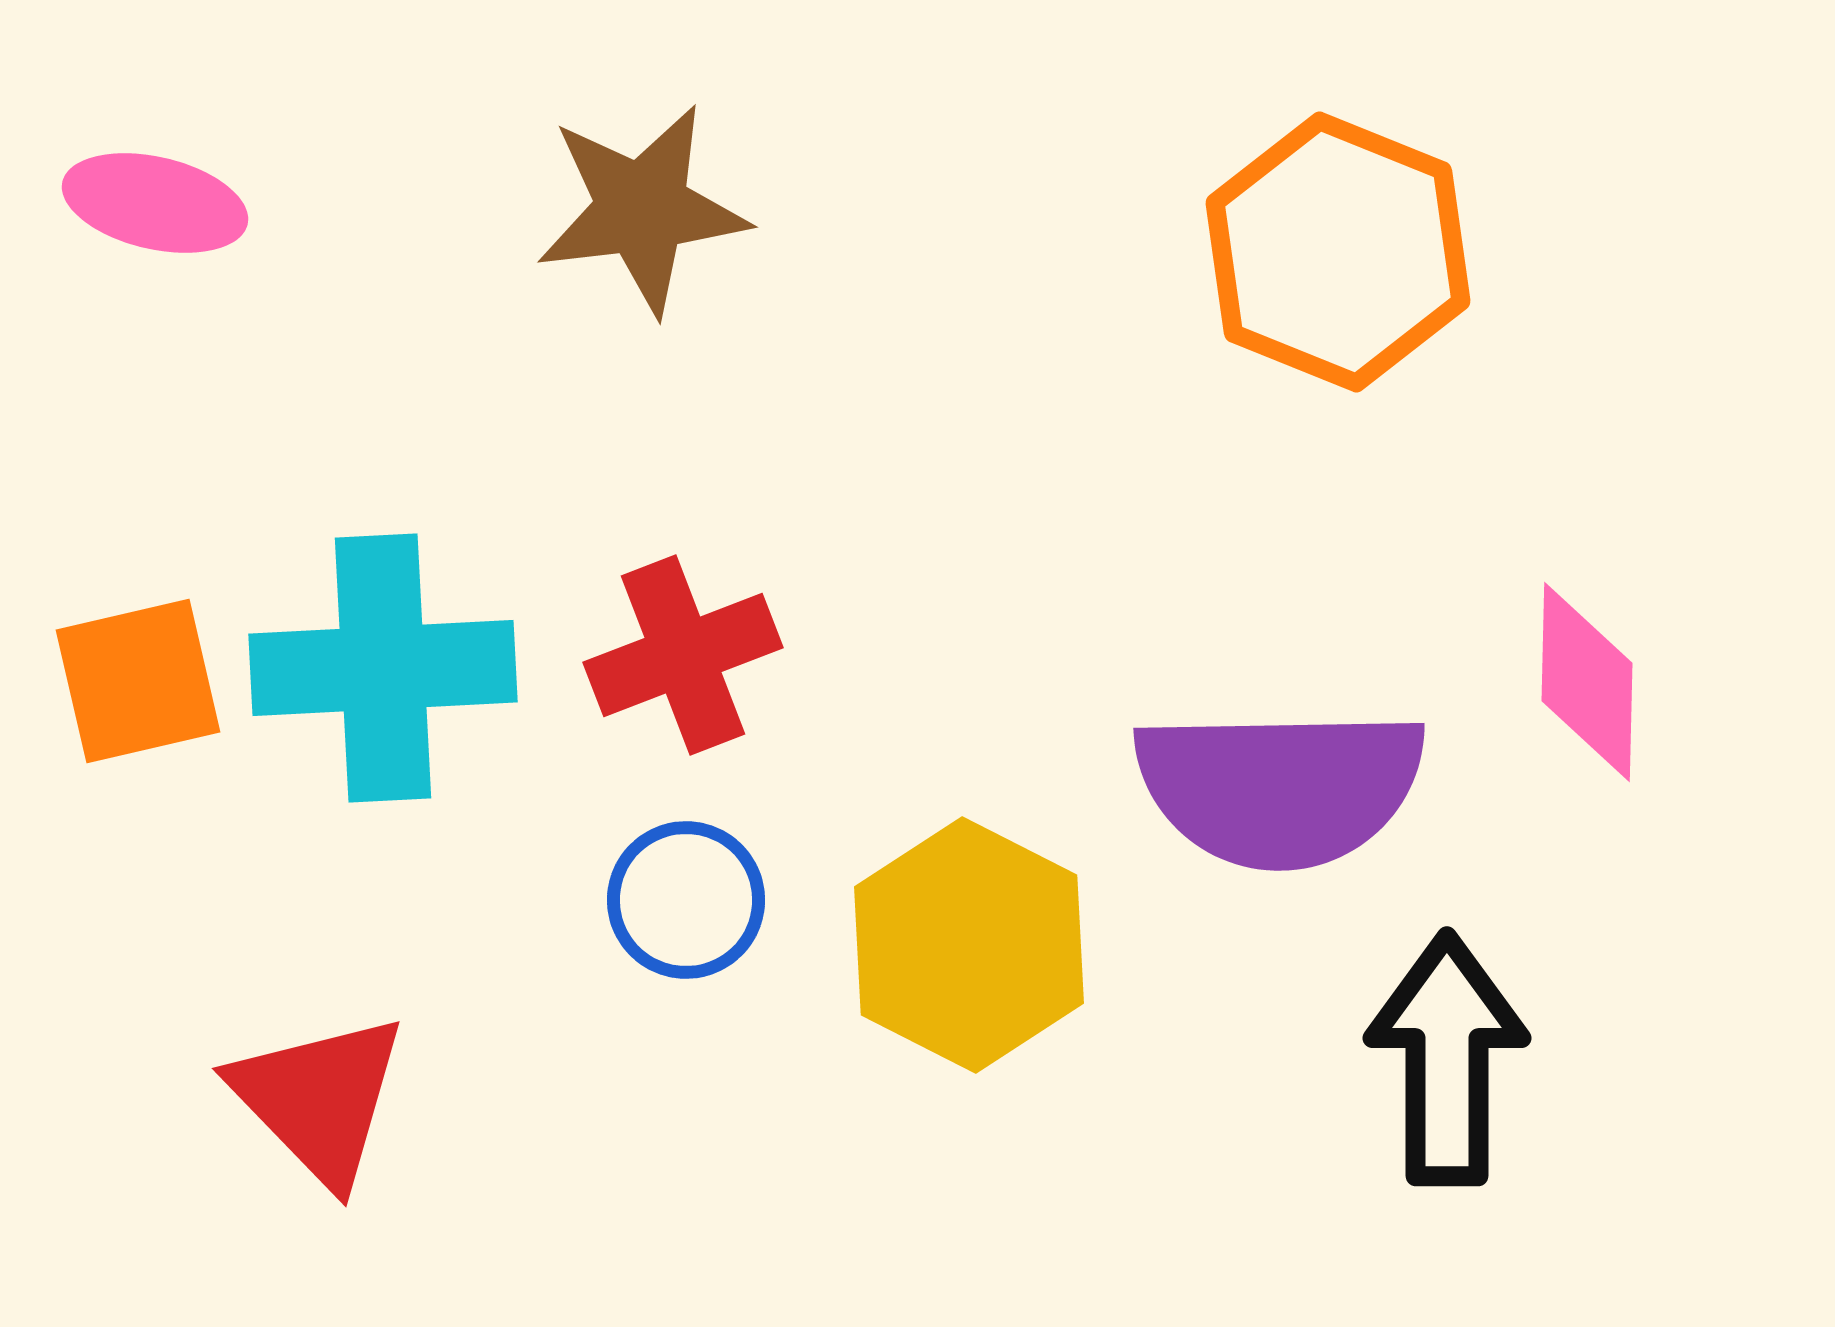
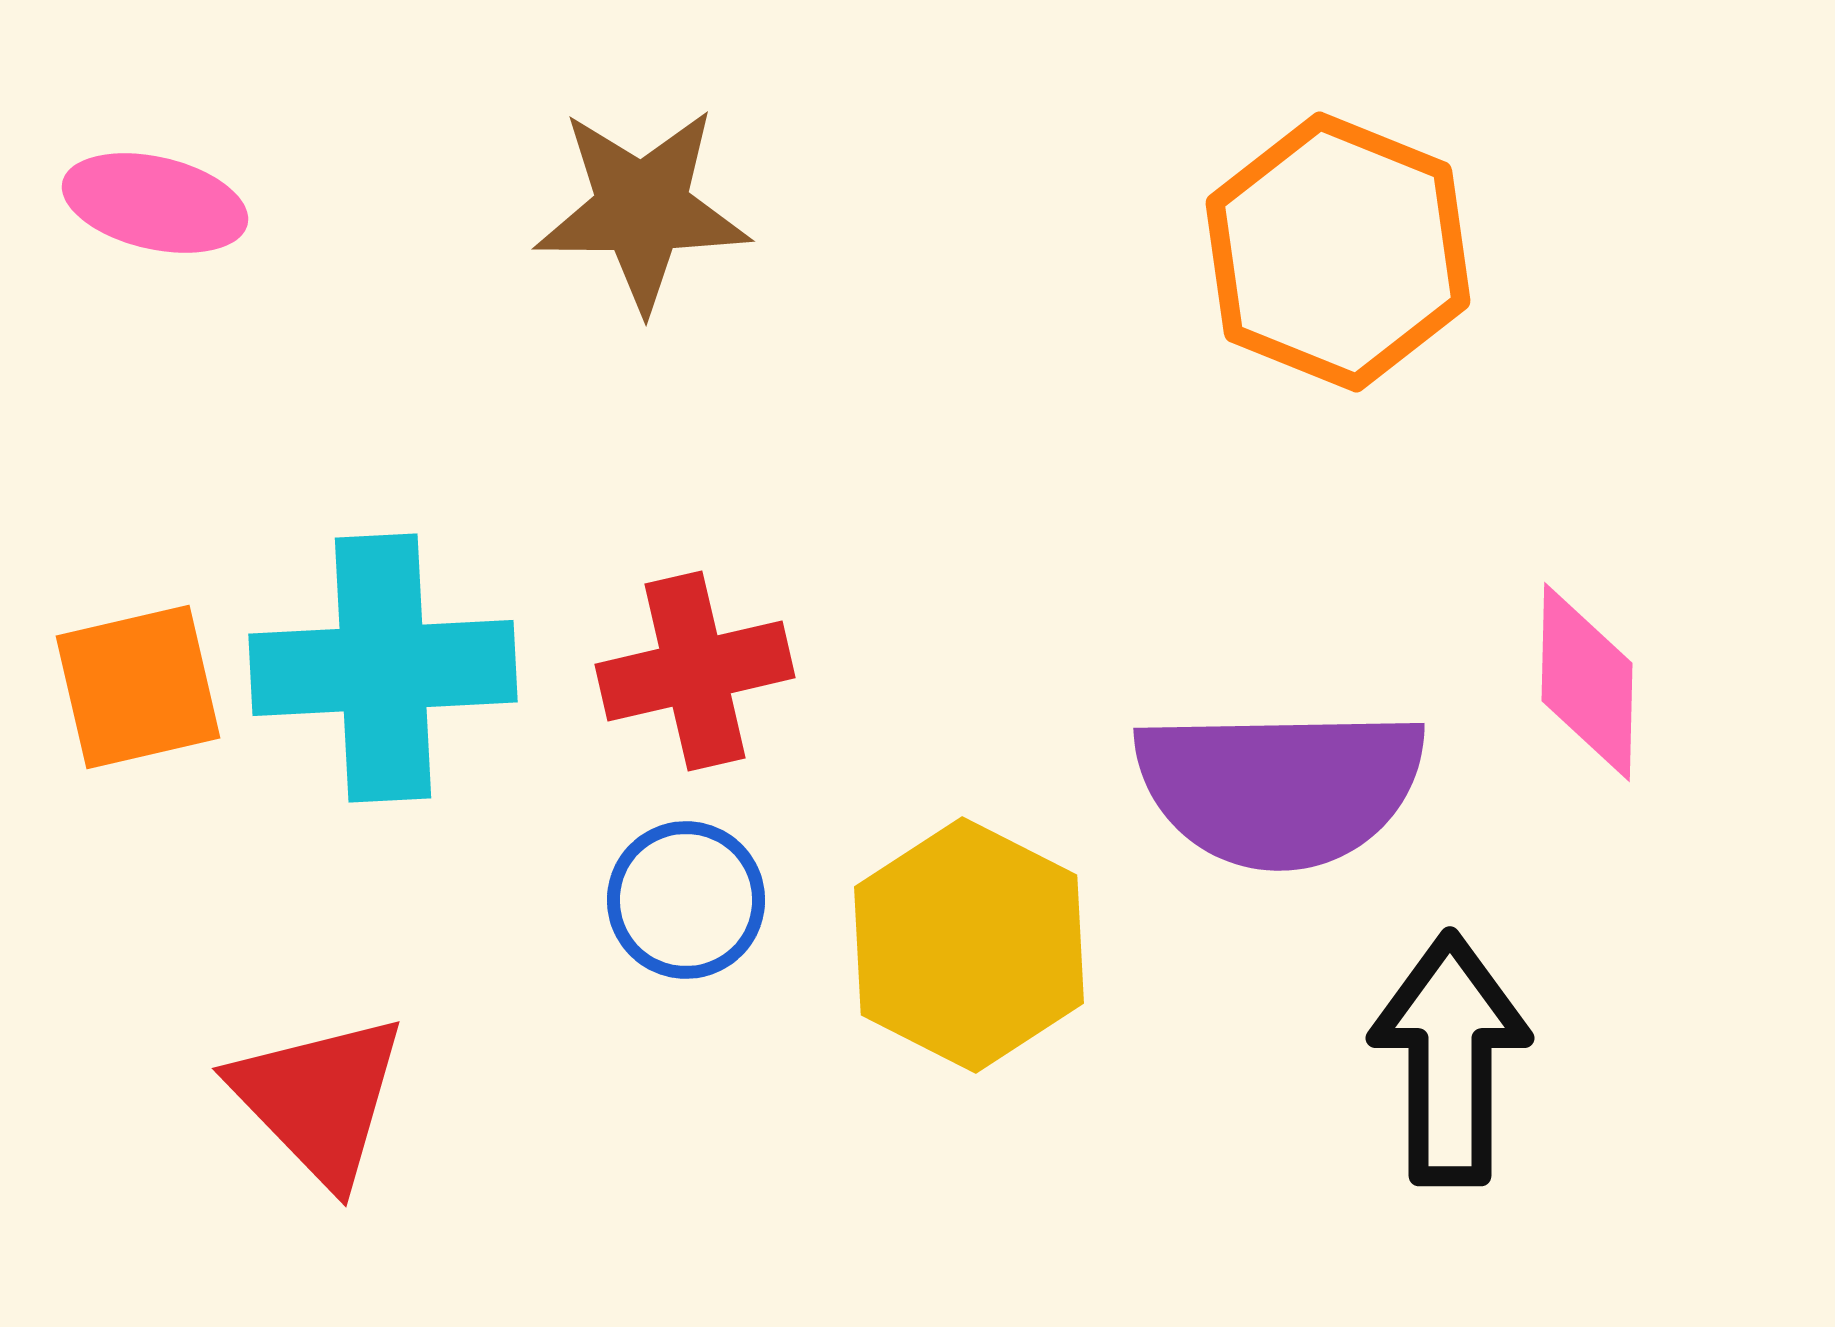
brown star: rotated 7 degrees clockwise
red cross: moved 12 px right, 16 px down; rotated 8 degrees clockwise
orange square: moved 6 px down
black arrow: moved 3 px right
